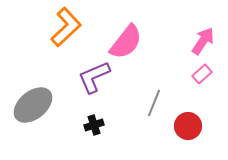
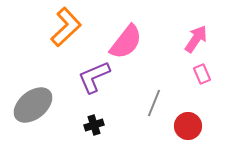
pink arrow: moved 7 px left, 2 px up
pink rectangle: rotated 72 degrees counterclockwise
